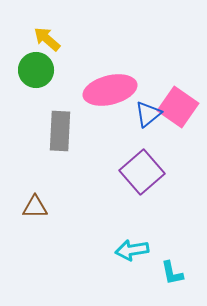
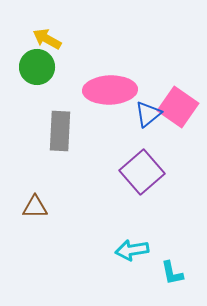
yellow arrow: rotated 12 degrees counterclockwise
green circle: moved 1 px right, 3 px up
pink ellipse: rotated 12 degrees clockwise
